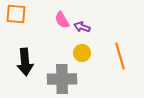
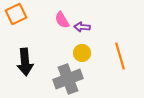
orange square: rotated 30 degrees counterclockwise
purple arrow: rotated 14 degrees counterclockwise
gray cross: moved 6 px right; rotated 20 degrees counterclockwise
